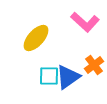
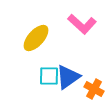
pink L-shape: moved 3 px left, 2 px down
orange cross: moved 24 px down; rotated 24 degrees counterclockwise
